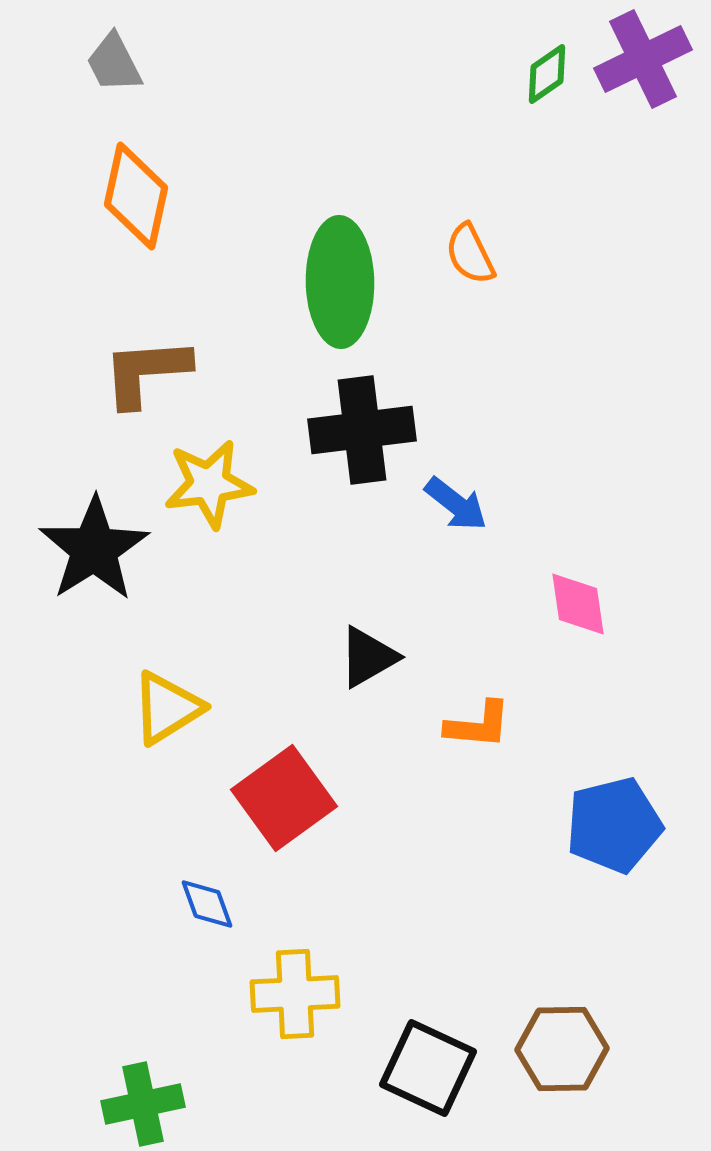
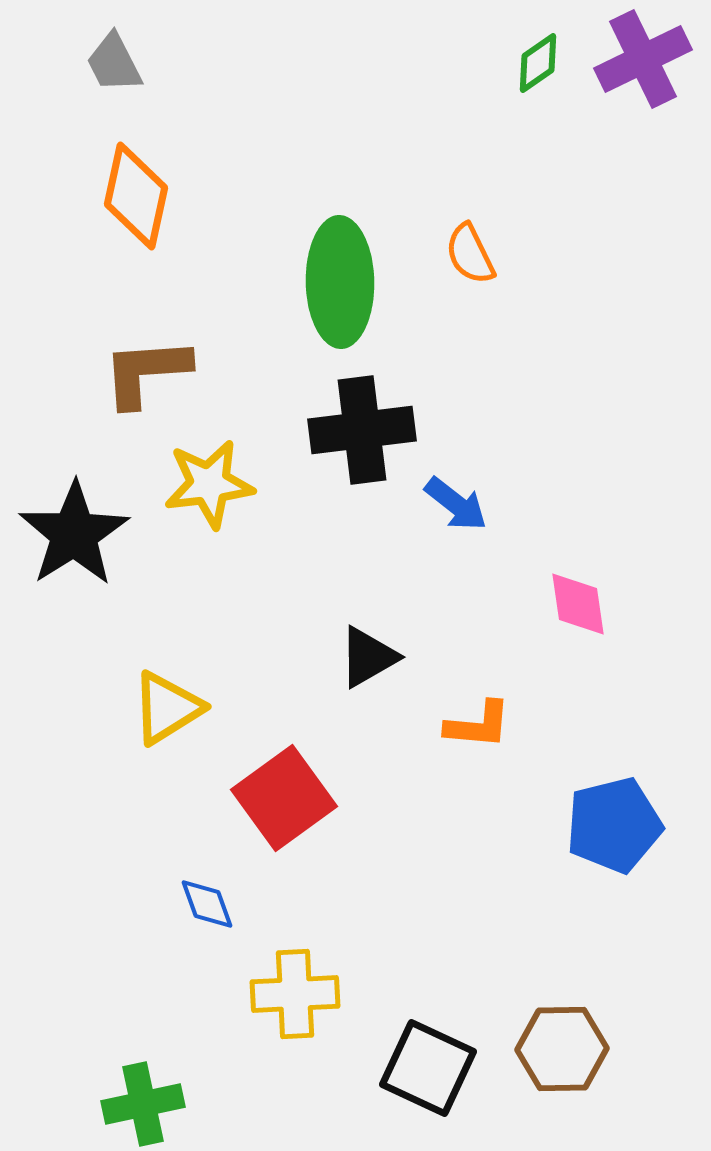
green diamond: moved 9 px left, 11 px up
black star: moved 20 px left, 15 px up
